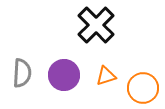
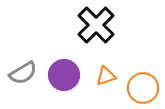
gray semicircle: moved 1 px right; rotated 56 degrees clockwise
